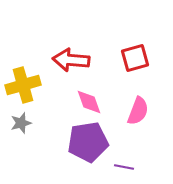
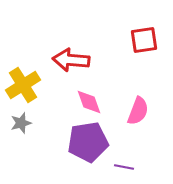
red square: moved 9 px right, 18 px up; rotated 8 degrees clockwise
yellow cross: rotated 16 degrees counterclockwise
